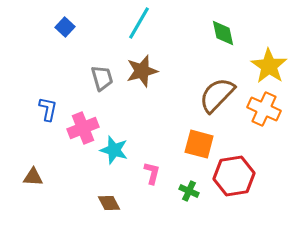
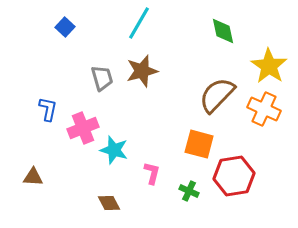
green diamond: moved 2 px up
